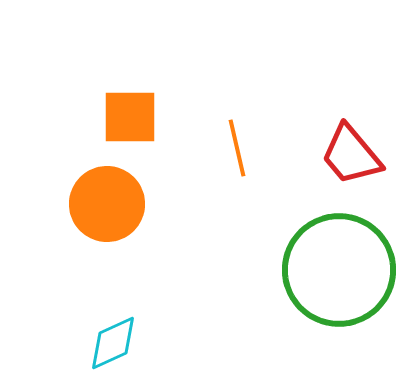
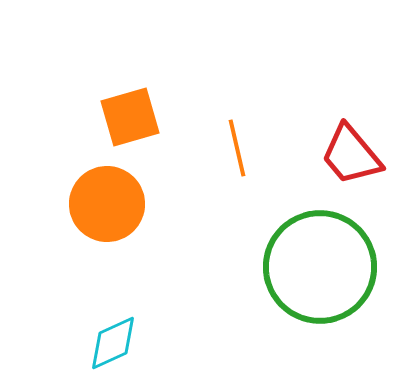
orange square: rotated 16 degrees counterclockwise
green circle: moved 19 px left, 3 px up
